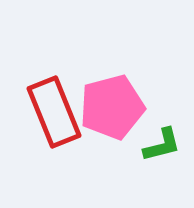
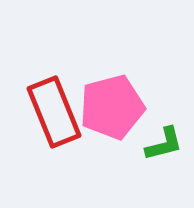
green L-shape: moved 2 px right, 1 px up
